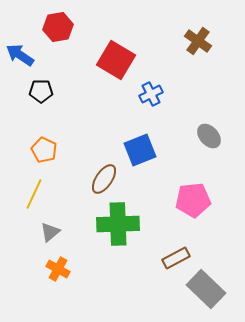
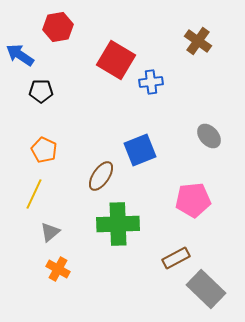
blue cross: moved 12 px up; rotated 20 degrees clockwise
brown ellipse: moved 3 px left, 3 px up
